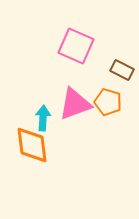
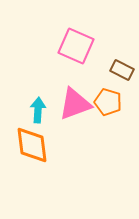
cyan arrow: moved 5 px left, 8 px up
